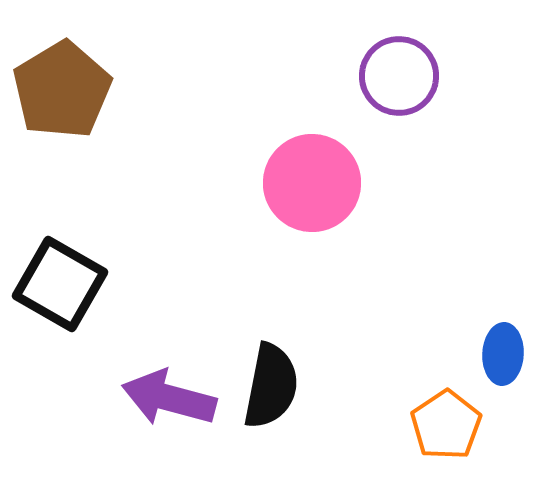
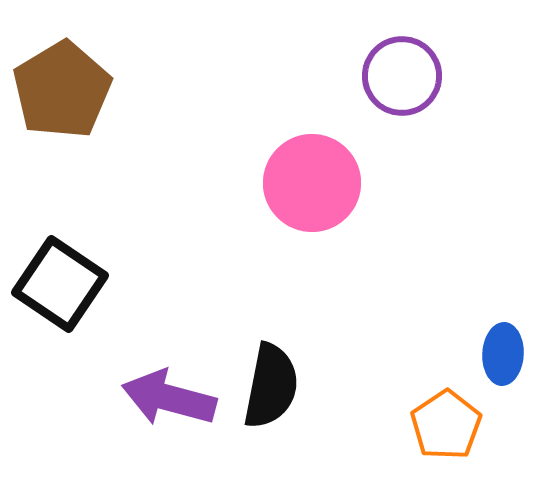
purple circle: moved 3 px right
black square: rotated 4 degrees clockwise
